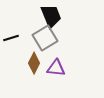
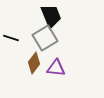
black line: rotated 35 degrees clockwise
brown diamond: rotated 10 degrees clockwise
